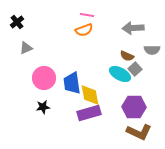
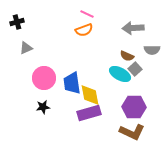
pink line: moved 1 px up; rotated 16 degrees clockwise
black cross: rotated 24 degrees clockwise
brown L-shape: moved 7 px left
